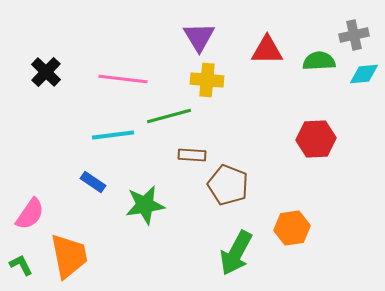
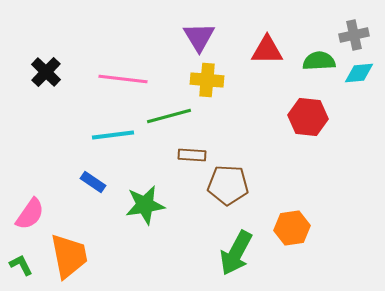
cyan diamond: moved 5 px left, 1 px up
red hexagon: moved 8 px left, 22 px up; rotated 9 degrees clockwise
brown pentagon: rotated 18 degrees counterclockwise
